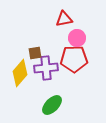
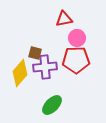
brown square: rotated 24 degrees clockwise
red pentagon: moved 2 px right, 1 px down
purple cross: moved 1 px left, 1 px up
